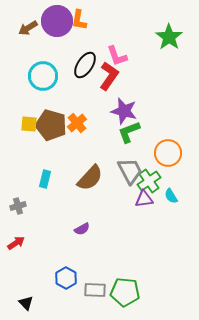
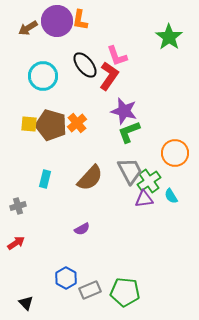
orange L-shape: moved 1 px right
black ellipse: rotated 72 degrees counterclockwise
orange circle: moved 7 px right
gray rectangle: moved 5 px left; rotated 25 degrees counterclockwise
